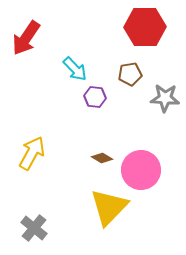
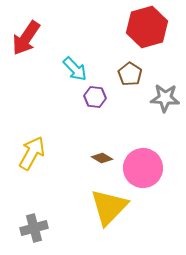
red hexagon: moved 2 px right; rotated 15 degrees counterclockwise
brown pentagon: rotated 30 degrees counterclockwise
pink circle: moved 2 px right, 2 px up
gray cross: rotated 36 degrees clockwise
